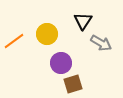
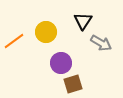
yellow circle: moved 1 px left, 2 px up
